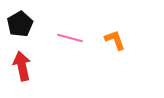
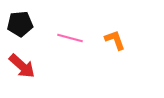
black pentagon: rotated 25 degrees clockwise
red arrow: rotated 144 degrees clockwise
